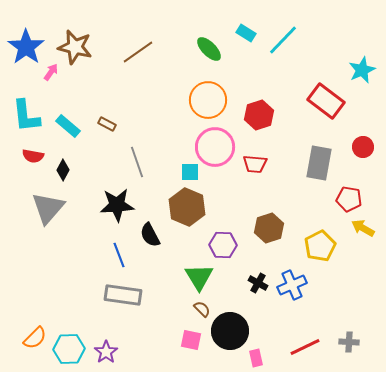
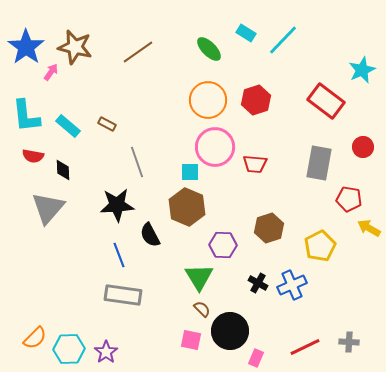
red hexagon at (259, 115): moved 3 px left, 15 px up
black diamond at (63, 170): rotated 30 degrees counterclockwise
yellow arrow at (363, 228): moved 6 px right
pink rectangle at (256, 358): rotated 36 degrees clockwise
